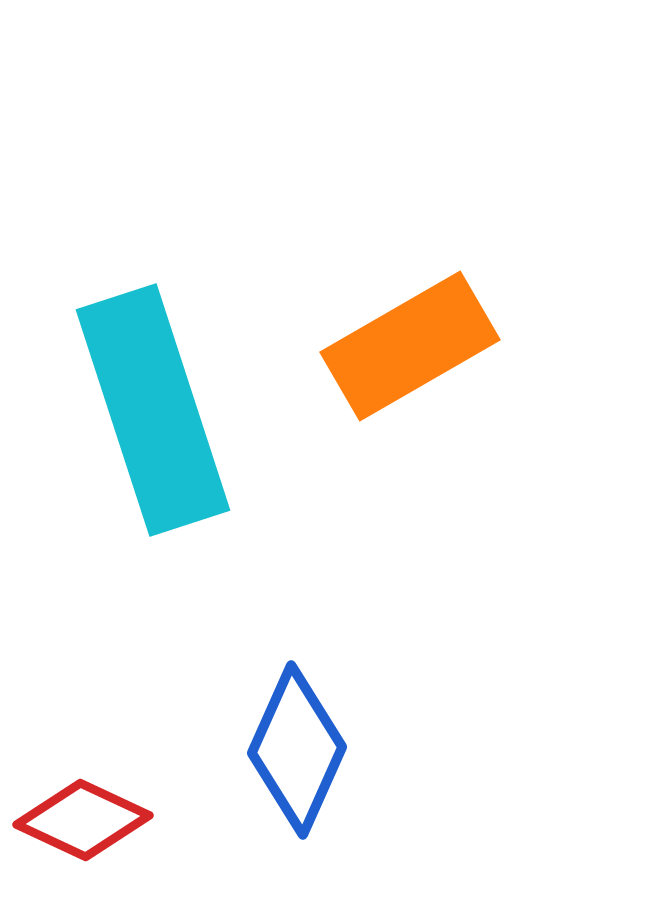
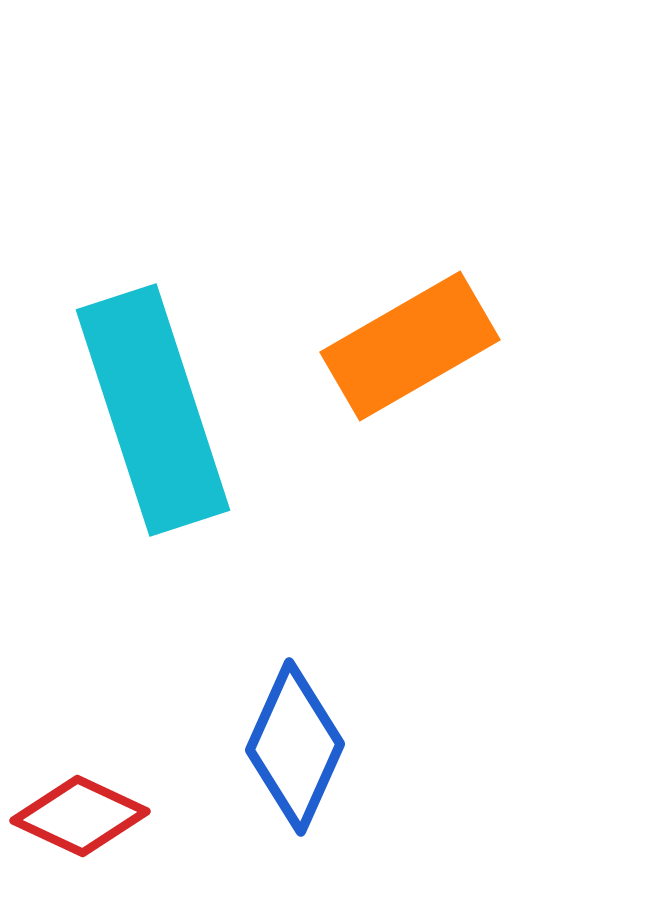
blue diamond: moved 2 px left, 3 px up
red diamond: moved 3 px left, 4 px up
